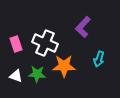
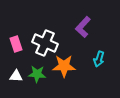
white triangle: rotated 16 degrees counterclockwise
